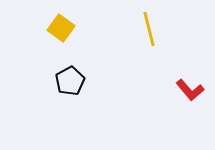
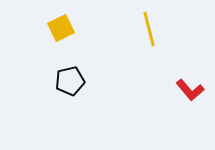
yellow square: rotated 28 degrees clockwise
black pentagon: rotated 16 degrees clockwise
